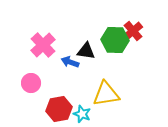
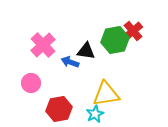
green hexagon: rotated 12 degrees counterclockwise
cyan star: moved 13 px right; rotated 24 degrees clockwise
